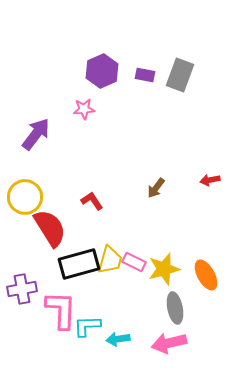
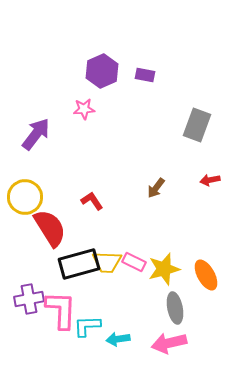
gray rectangle: moved 17 px right, 50 px down
yellow trapezoid: moved 3 px left, 2 px down; rotated 76 degrees clockwise
purple cross: moved 7 px right, 10 px down
